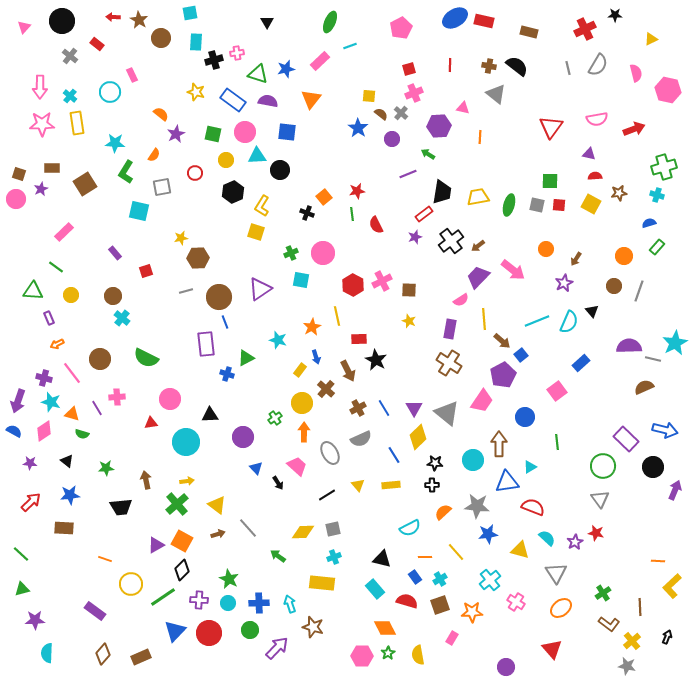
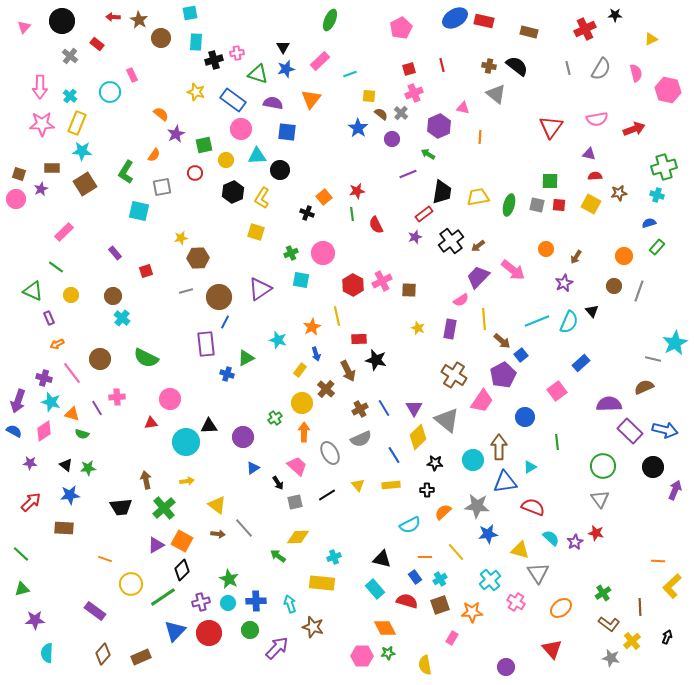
black triangle at (267, 22): moved 16 px right, 25 px down
green ellipse at (330, 22): moved 2 px up
cyan line at (350, 46): moved 28 px down
red line at (450, 65): moved 8 px left; rotated 16 degrees counterclockwise
gray semicircle at (598, 65): moved 3 px right, 4 px down
purple semicircle at (268, 101): moved 5 px right, 2 px down
yellow rectangle at (77, 123): rotated 30 degrees clockwise
purple hexagon at (439, 126): rotated 20 degrees counterclockwise
pink circle at (245, 132): moved 4 px left, 3 px up
green square at (213, 134): moved 9 px left, 11 px down; rotated 24 degrees counterclockwise
cyan star at (115, 143): moved 33 px left, 8 px down
yellow L-shape at (262, 206): moved 8 px up
brown arrow at (576, 259): moved 2 px up
green triangle at (33, 291): rotated 20 degrees clockwise
yellow star at (409, 321): moved 9 px right, 7 px down
blue line at (225, 322): rotated 48 degrees clockwise
purple semicircle at (629, 346): moved 20 px left, 58 px down
blue arrow at (316, 357): moved 3 px up
black star at (376, 360): rotated 15 degrees counterclockwise
brown cross at (449, 363): moved 5 px right, 12 px down
brown cross at (358, 408): moved 2 px right, 1 px down
gray triangle at (447, 413): moved 7 px down
black triangle at (210, 415): moved 1 px left, 11 px down
purple rectangle at (626, 439): moved 4 px right, 8 px up
brown arrow at (499, 444): moved 3 px down
black triangle at (67, 461): moved 1 px left, 4 px down
green star at (106, 468): moved 18 px left
blue triangle at (256, 468): moved 3 px left; rotated 40 degrees clockwise
blue triangle at (507, 482): moved 2 px left
black cross at (432, 485): moved 5 px left, 5 px down
green cross at (177, 504): moved 13 px left, 4 px down
gray line at (248, 528): moved 4 px left
cyan semicircle at (410, 528): moved 3 px up
gray square at (333, 529): moved 38 px left, 27 px up
yellow diamond at (303, 532): moved 5 px left, 5 px down
brown arrow at (218, 534): rotated 24 degrees clockwise
cyan semicircle at (547, 538): moved 4 px right
gray triangle at (556, 573): moved 18 px left
purple cross at (199, 600): moved 2 px right, 2 px down; rotated 18 degrees counterclockwise
blue cross at (259, 603): moved 3 px left, 2 px up
green star at (388, 653): rotated 24 degrees clockwise
yellow semicircle at (418, 655): moved 7 px right, 10 px down
gray star at (627, 666): moved 16 px left, 8 px up
